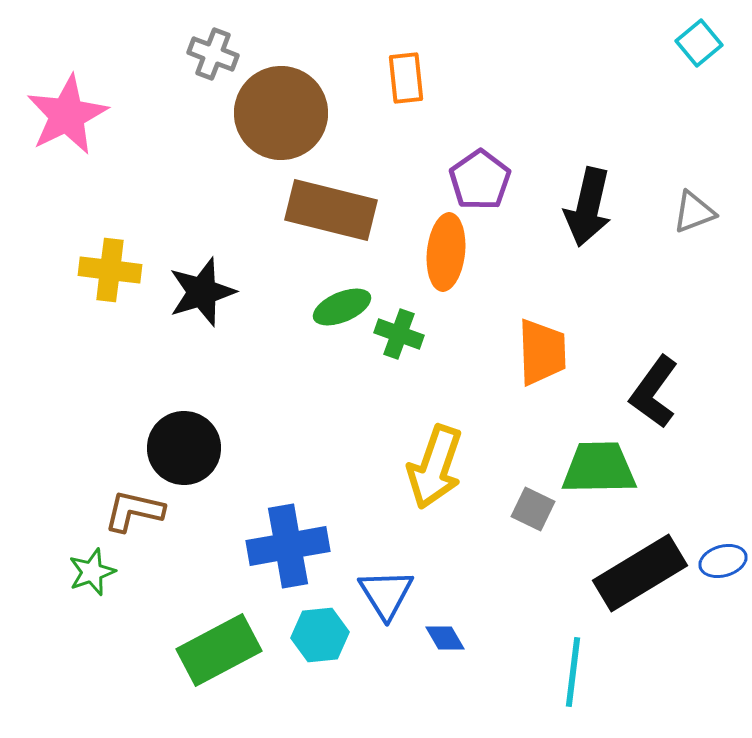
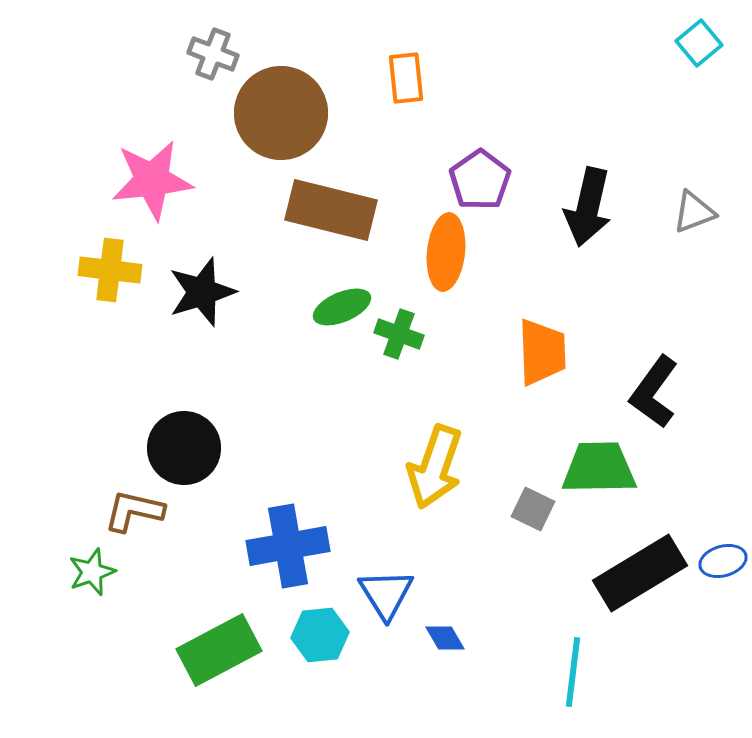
pink star: moved 85 px right, 65 px down; rotated 20 degrees clockwise
